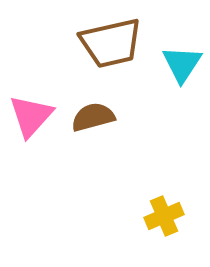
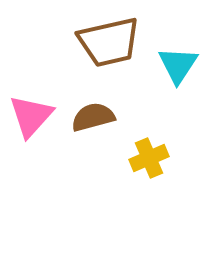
brown trapezoid: moved 2 px left, 1 px up
cyan triangle: moved 4 px left, 1 px down
yellow cross: moved 15 px left, 58 px up
